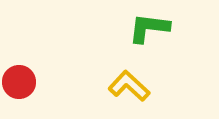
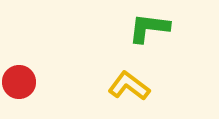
yellow L-shape: rotated 6 degrees counterclockwise
